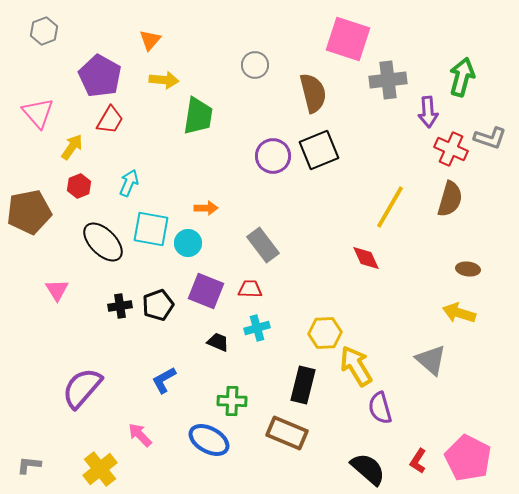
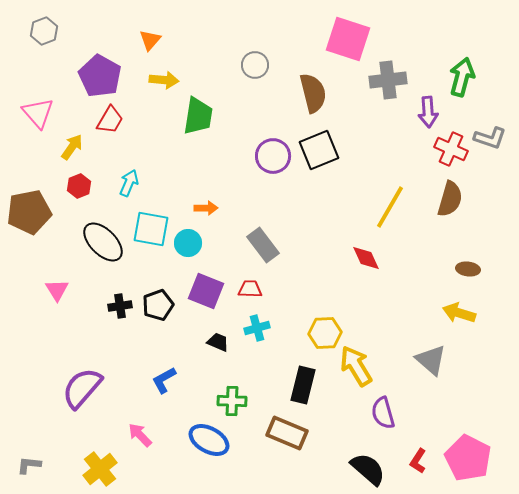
purple semicircle at (380, 408): moved 3 px right, 5 px down
